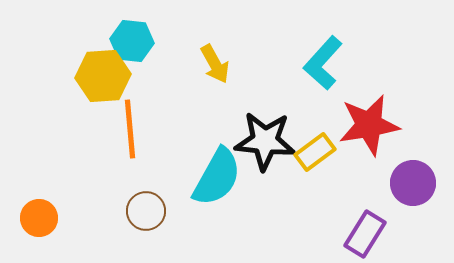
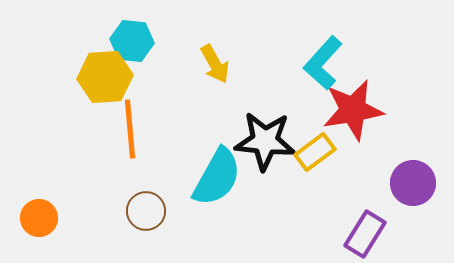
yellow hexagon: moved 2 px right, 1 px down
red star: moved 16 px left, 15 px up
